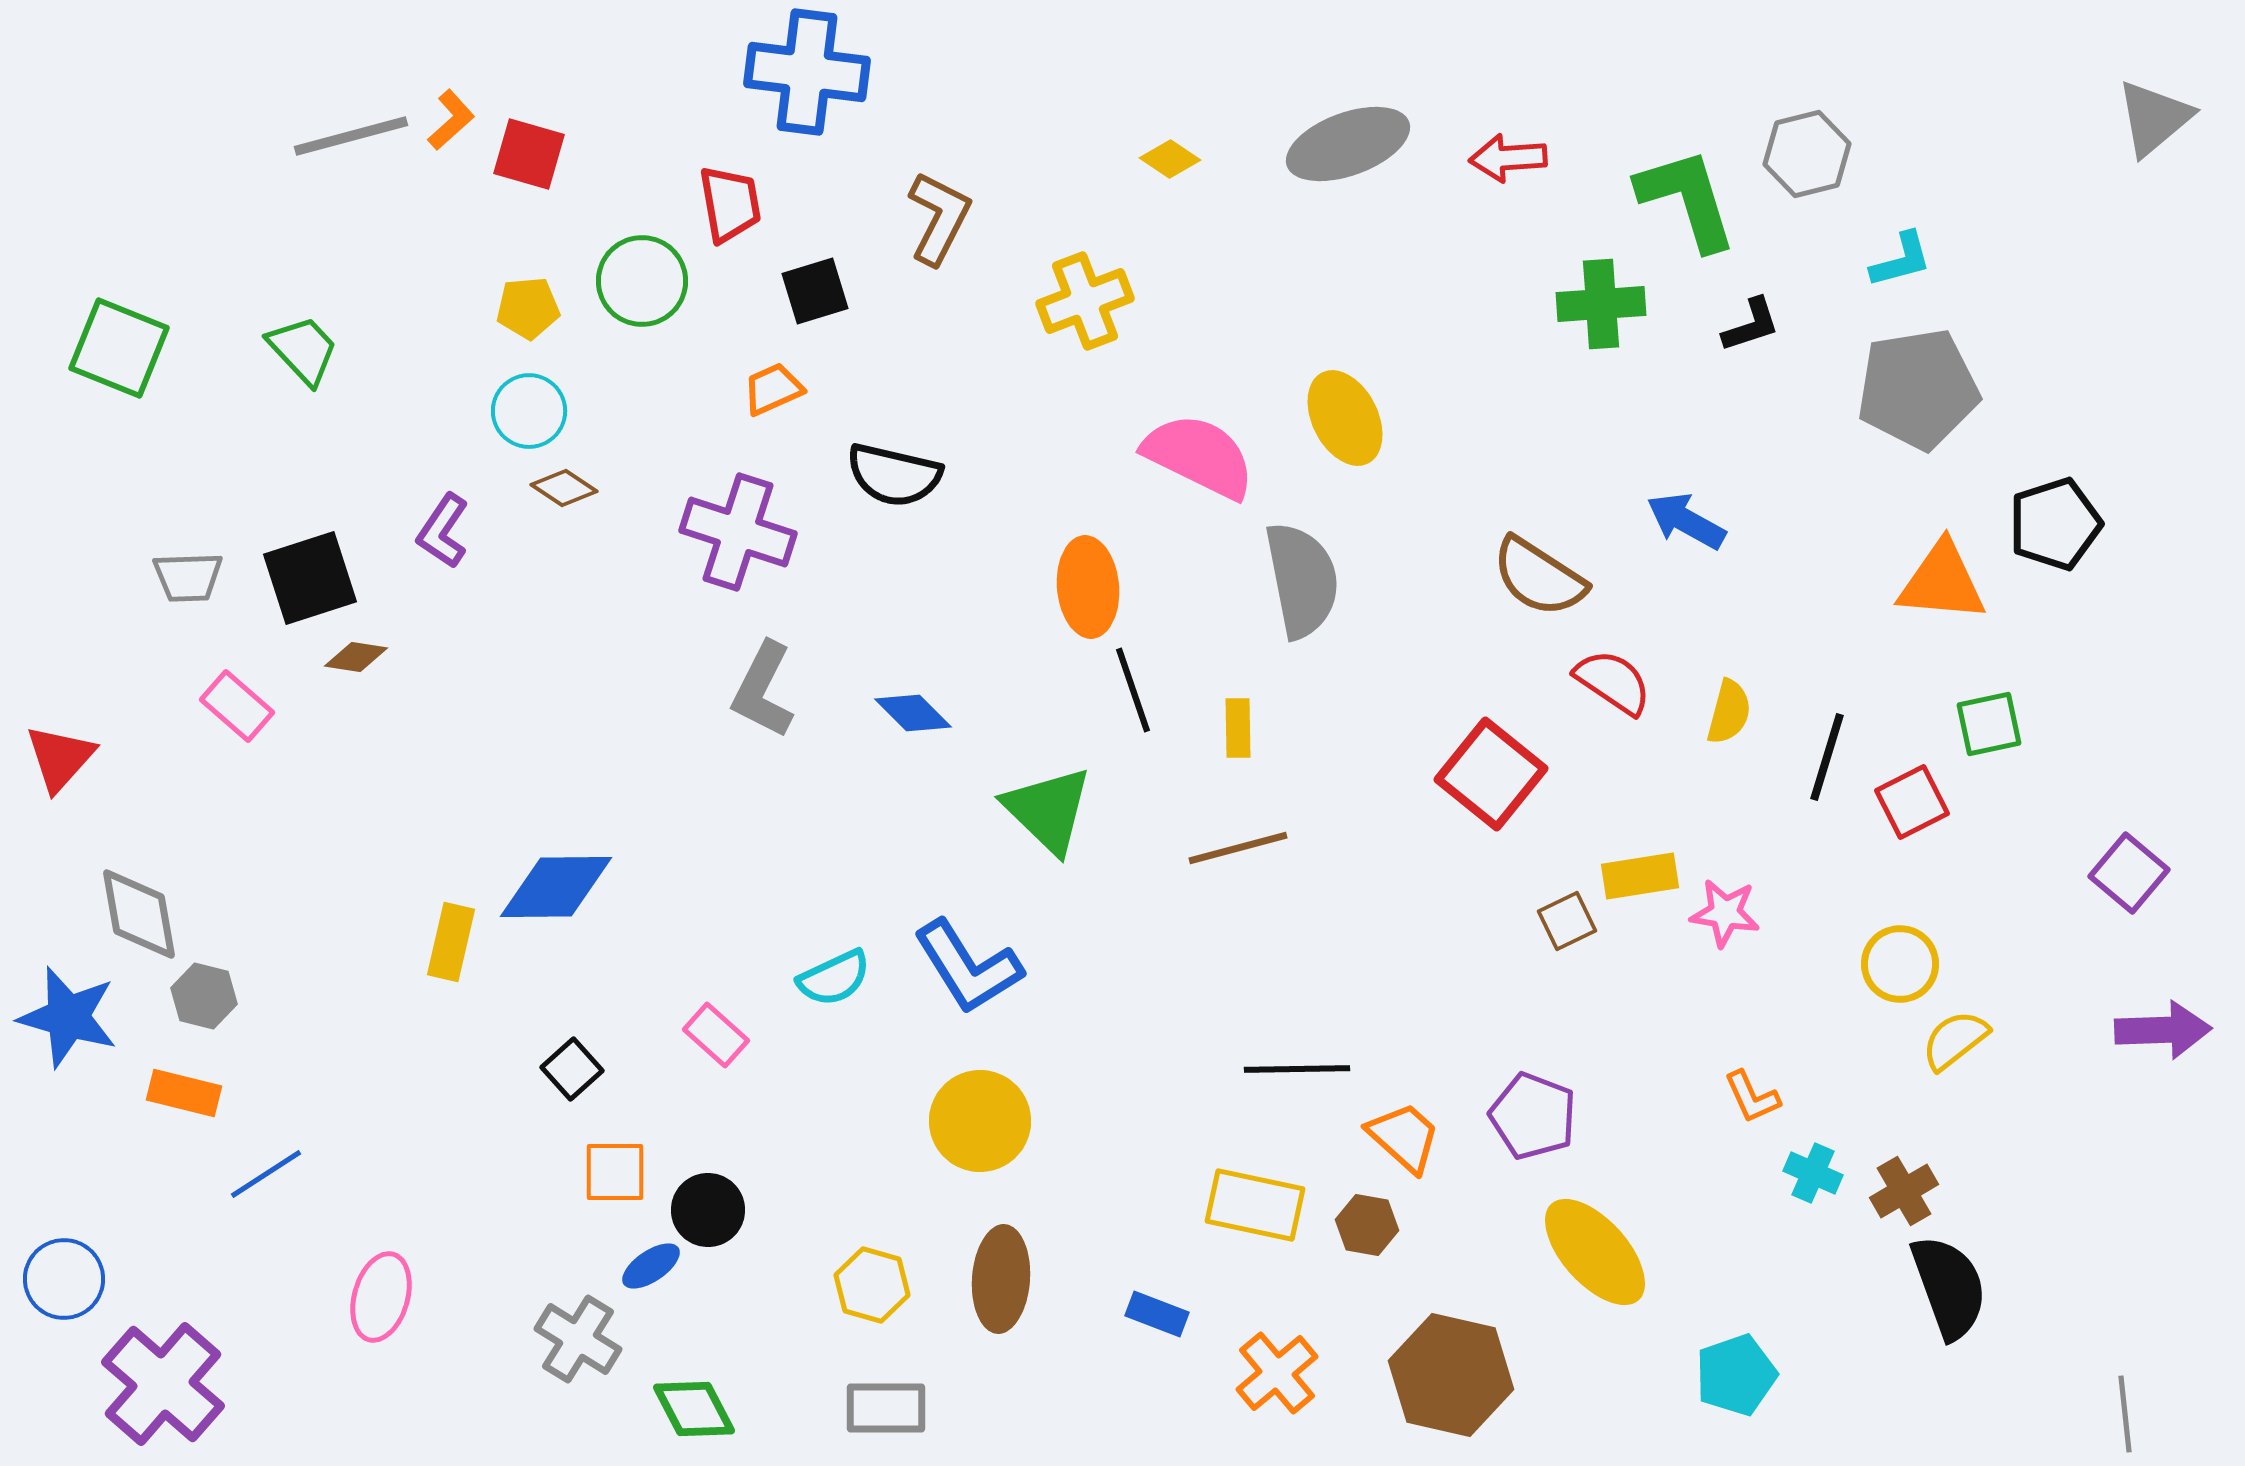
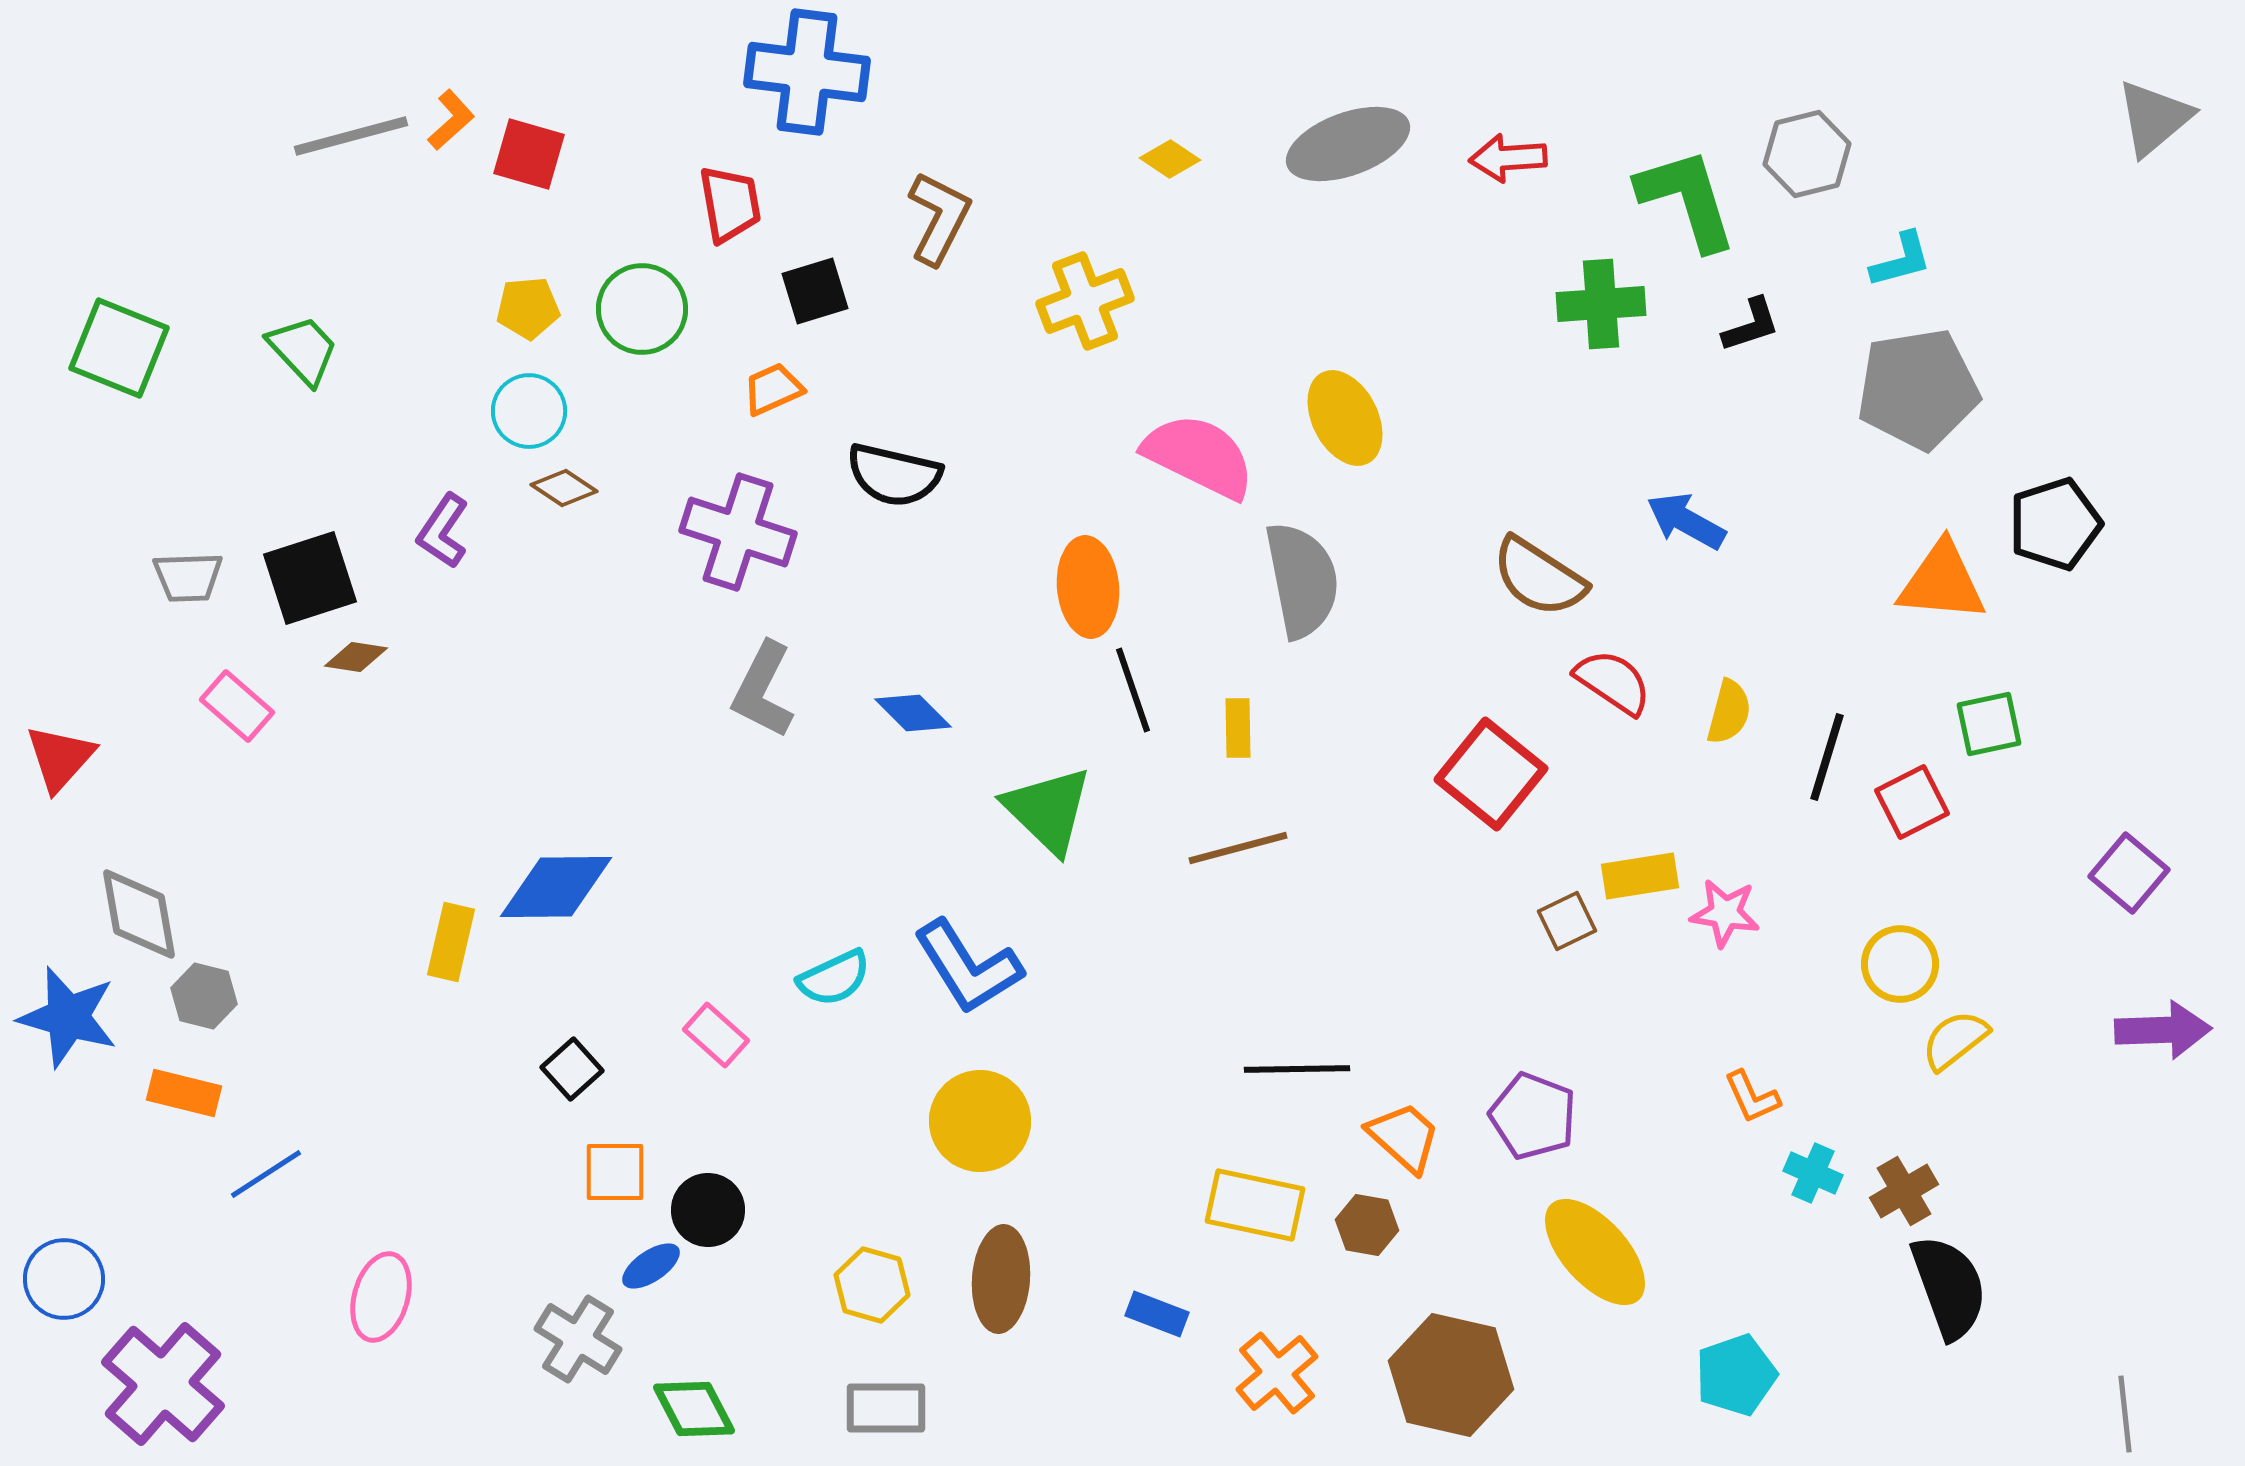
green circle at (642, 281): moved 28 px down
